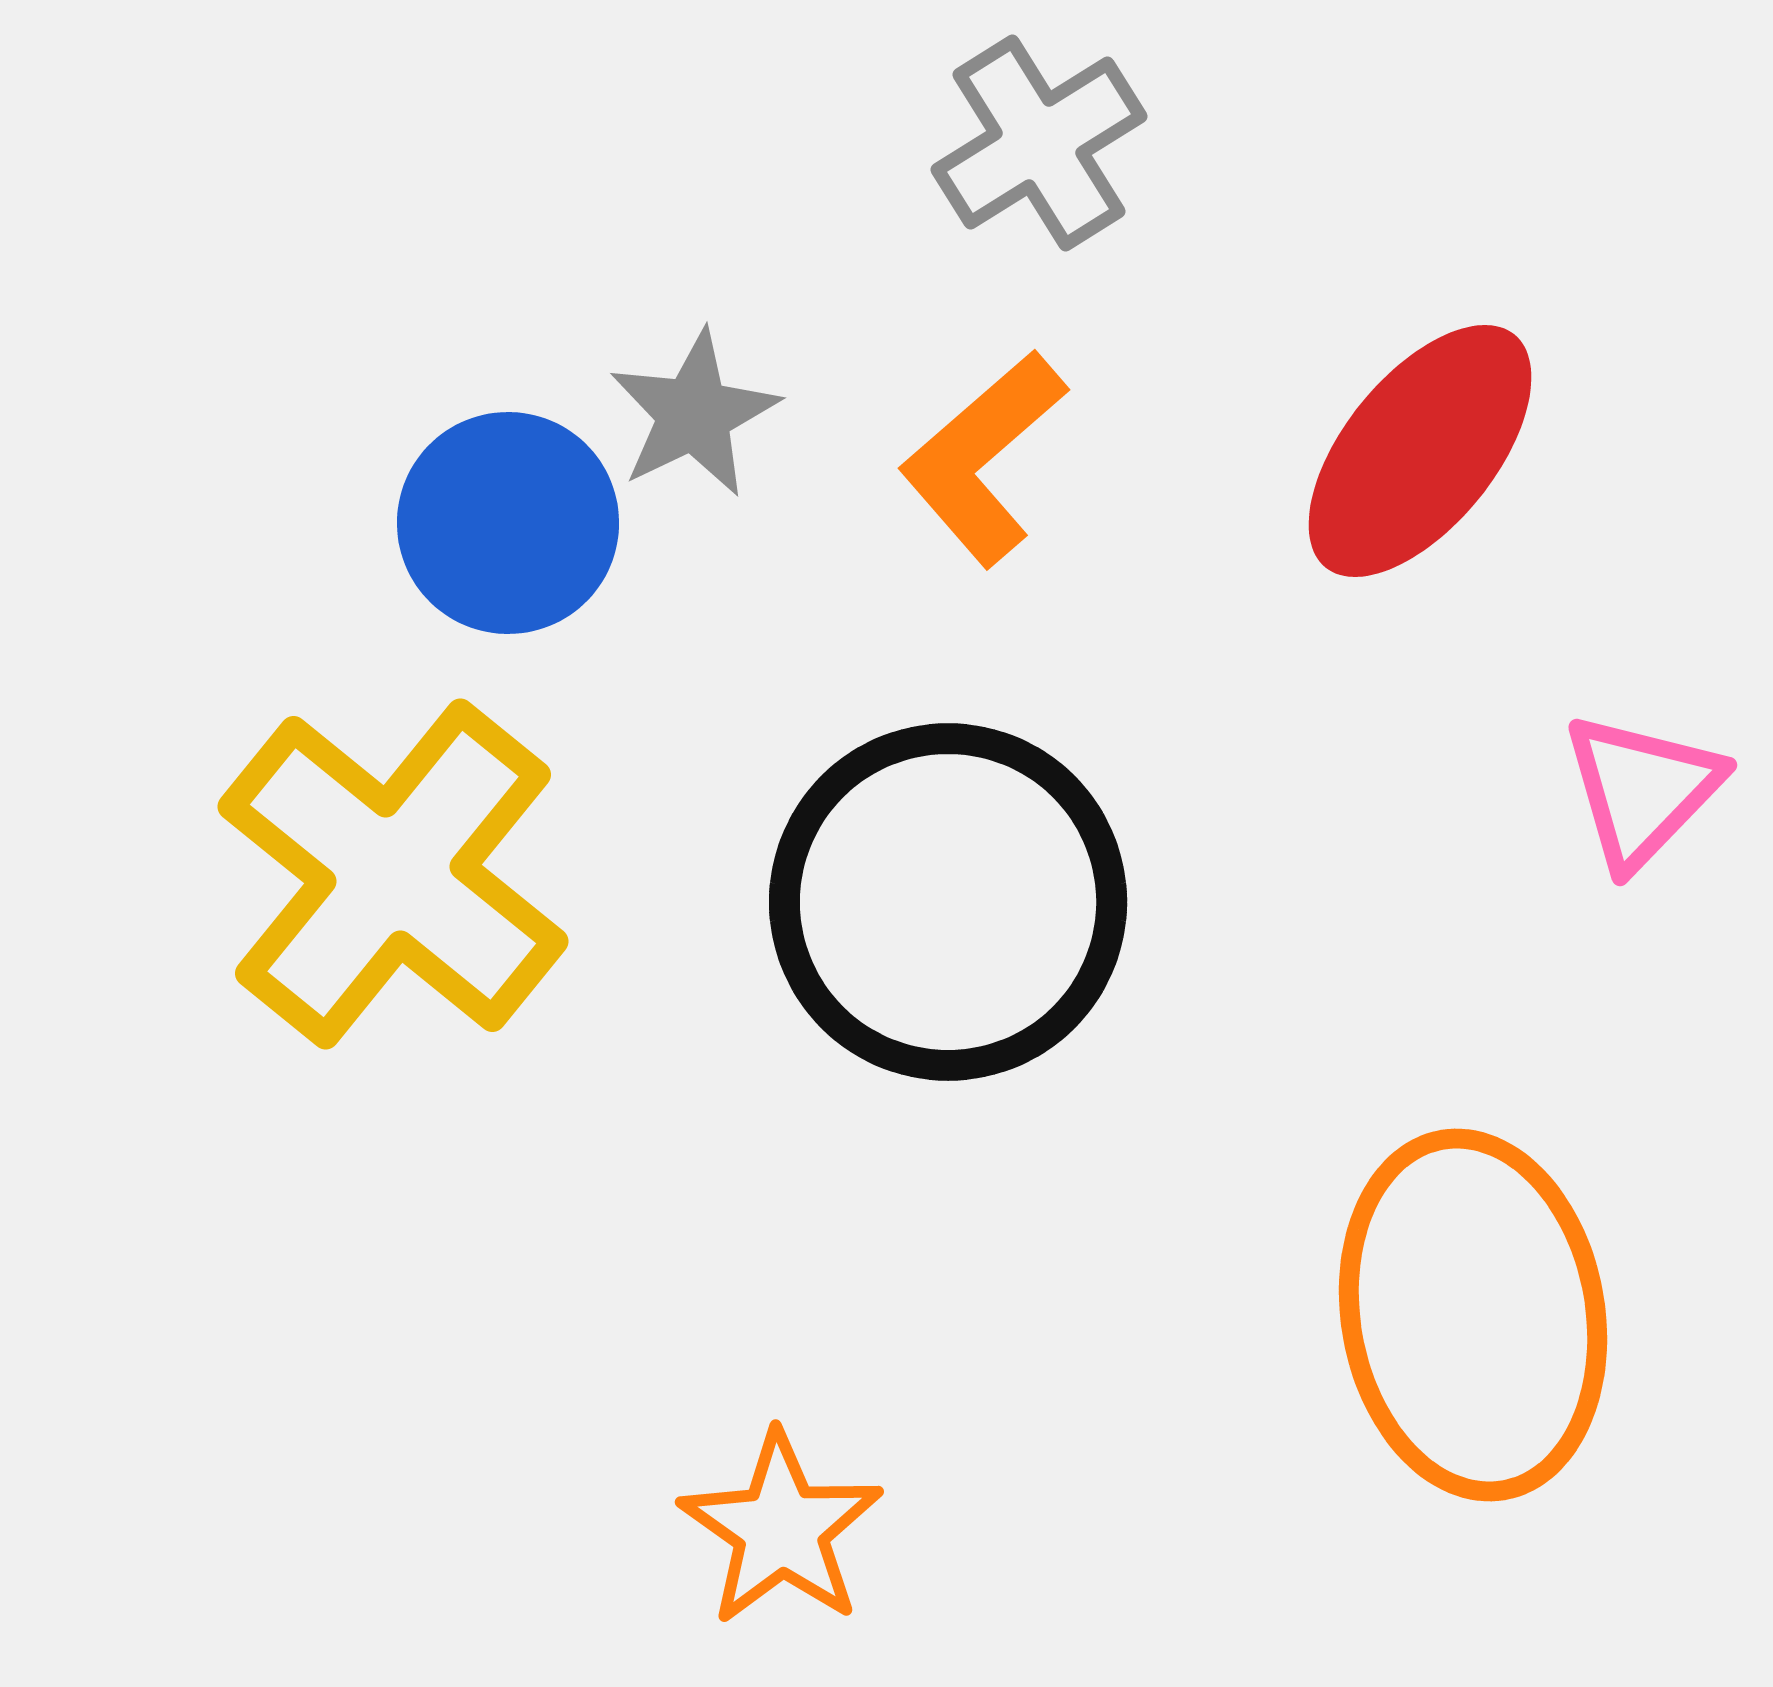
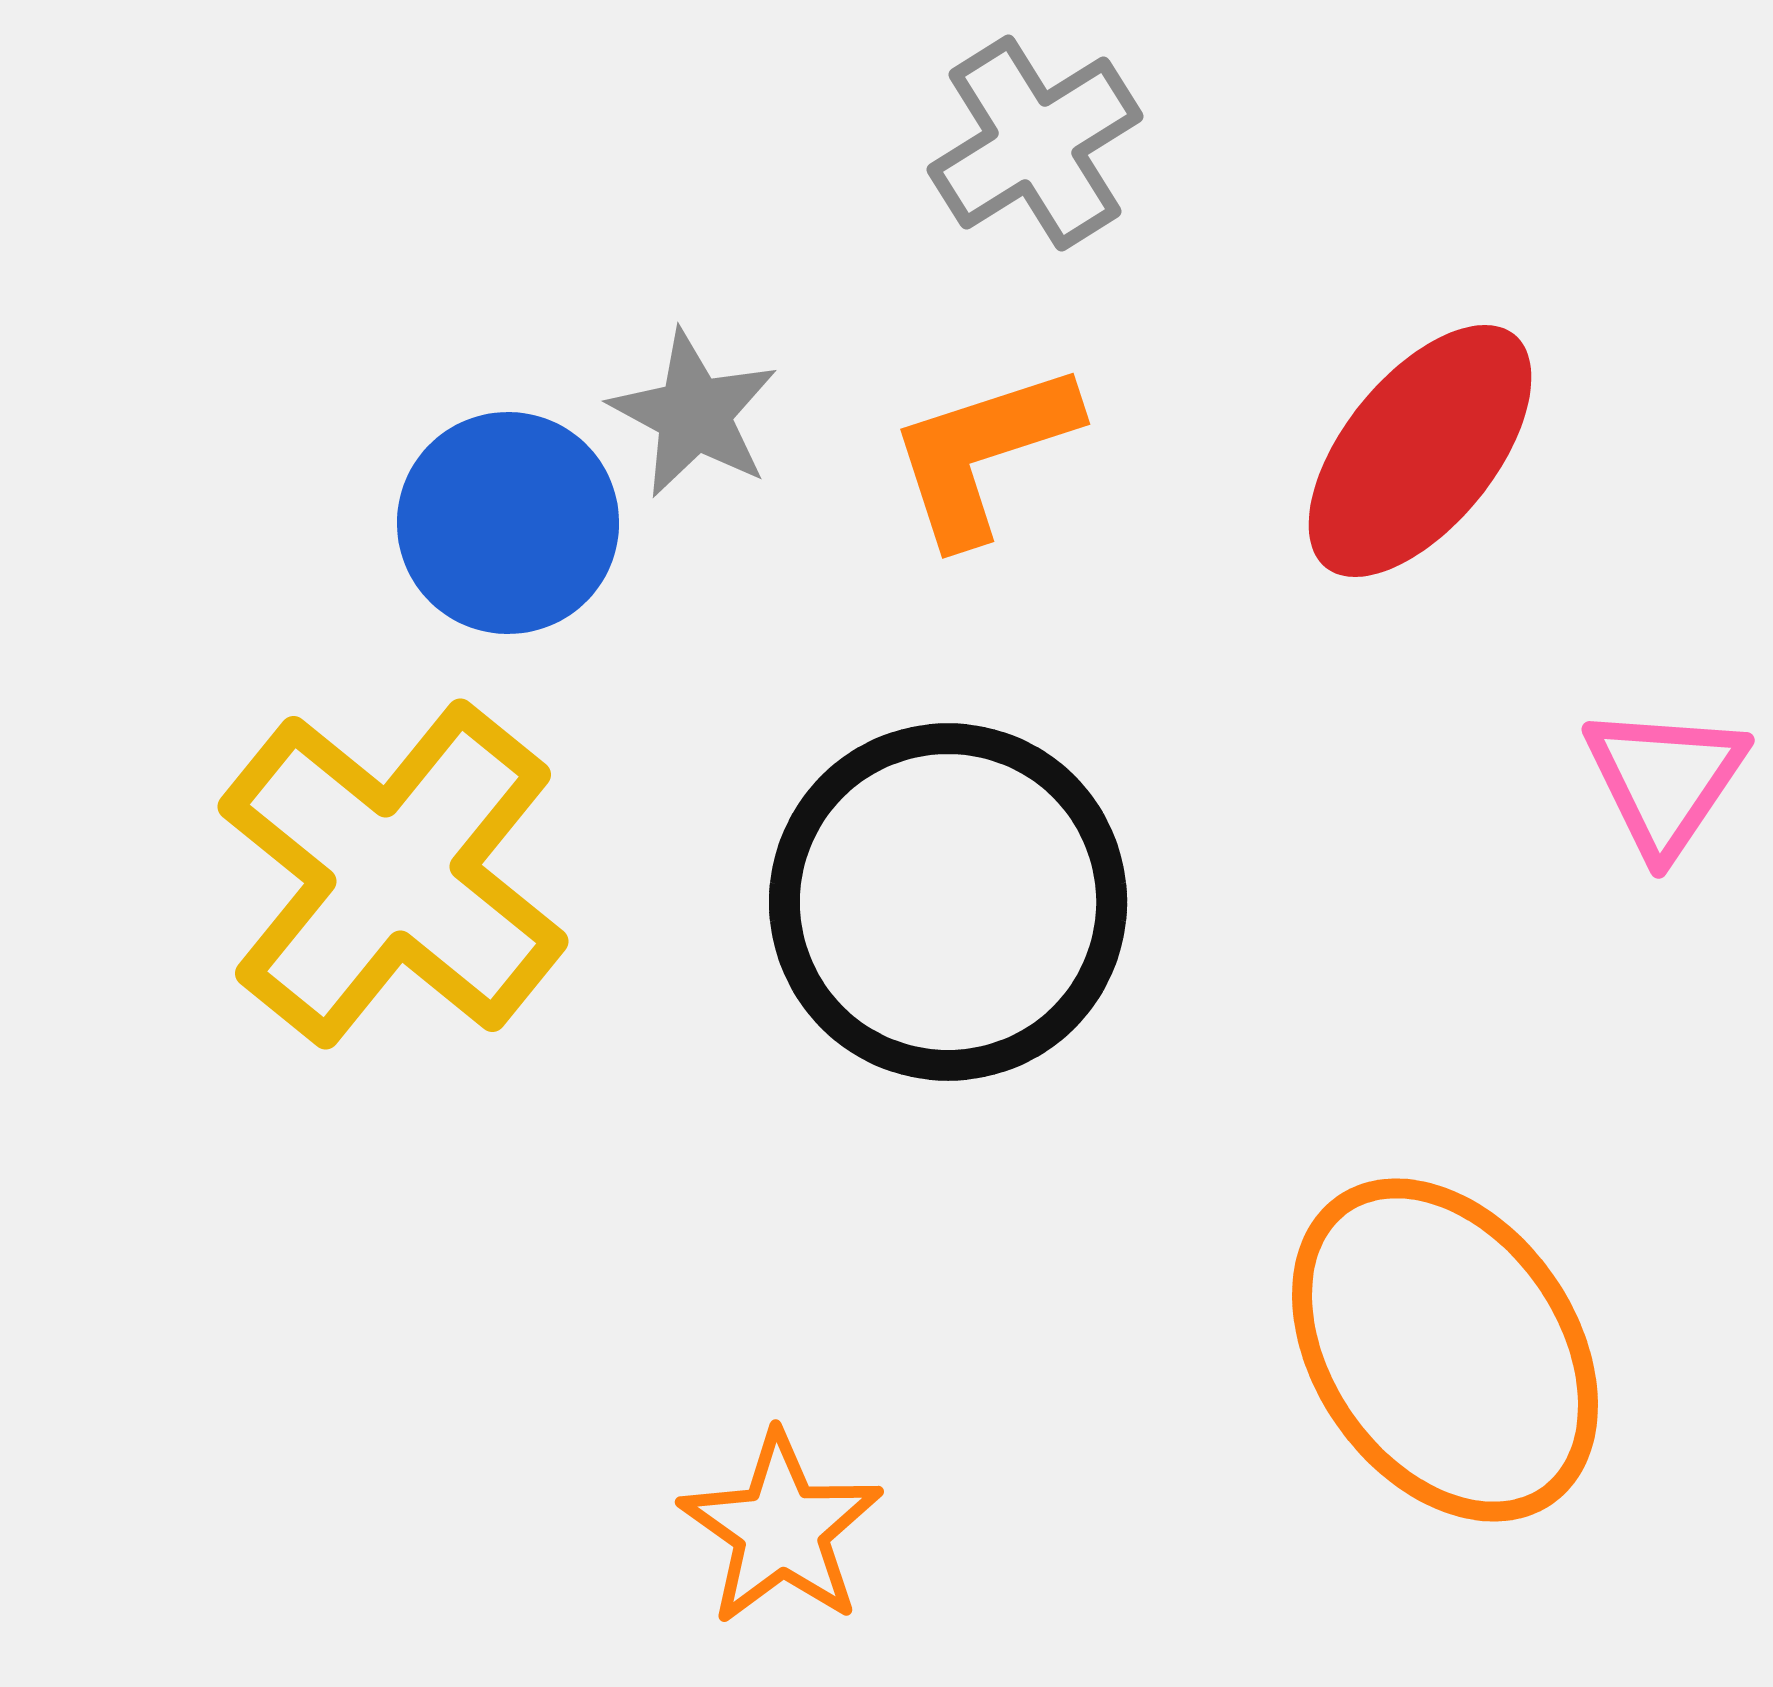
gray cross: moved 4 px left
gray star: rotated 18 degrees counterclockwise
orange L-shape: moved 5 px up; rotated 23 degrees clockwise
pink triangle: moved 23 px right, 10 px up; rotated 10 degrees counterclockwise
orange ellipse: moved 28 px left, 35 px down; rotated 25 degrees counterclockwise
